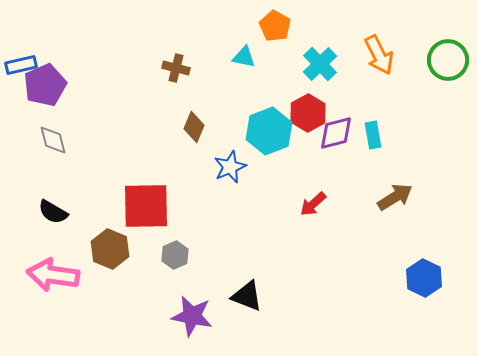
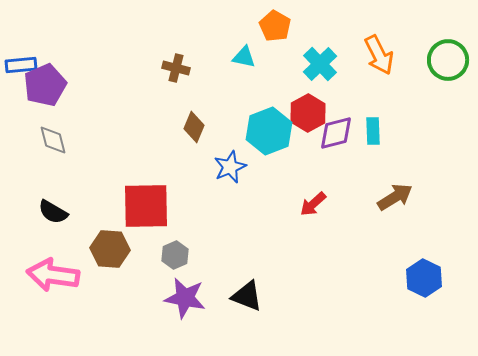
blue rectangle: rotated 8 degrees clockwise
cyan rectangle: moved 4 px up; rotated 8 degrees clockwise
brown hexagon: rotated 18 degrees counterclockwise
purple star: moved 7 px left, 18 px up
